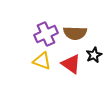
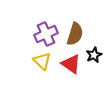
brown semicircle: moved 1 px down; rotated 75 degrees counterclockwise
yellow triangle: rotated 24 degrees clockwise
